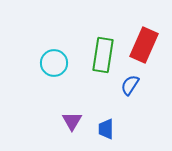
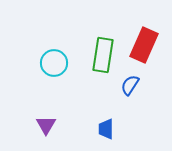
purple triangle: moved 26 px left, 4 px down
